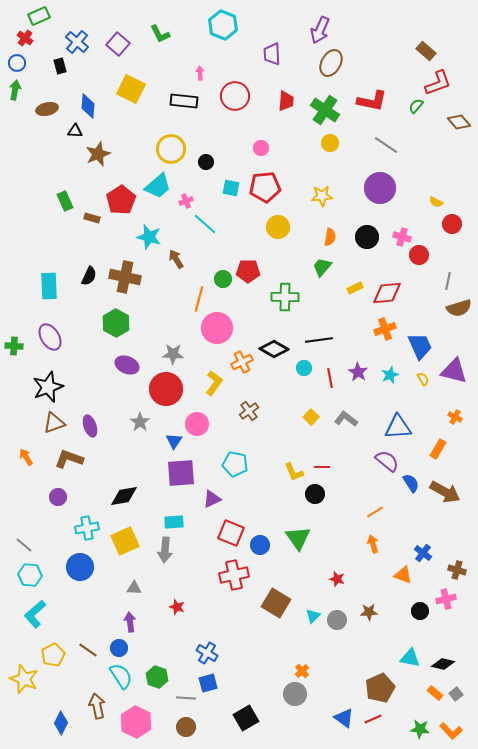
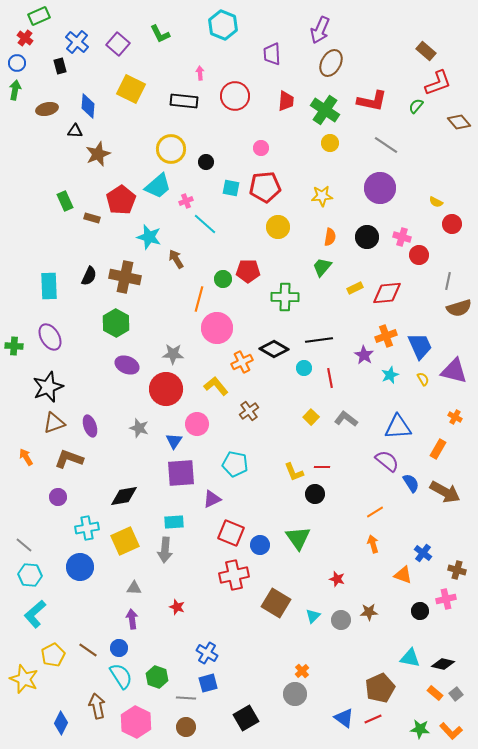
orange cross at (385, 329): moved 1 px right, 7 px down
purple star at (358, 372): moved 6 px right, 17 px up
yellow L-shape at (214, 383): moved 2 px right, 3 px down; rotated 75 degrees counterclockwise
gray star at (140, 422): moved 1 px left, 6 px down; rotated 18 degrees counterclockwise
gray circle at (337, 620): moved 4 px right
purple arrow at (130, 622): moved 2 px right, 3 px up
